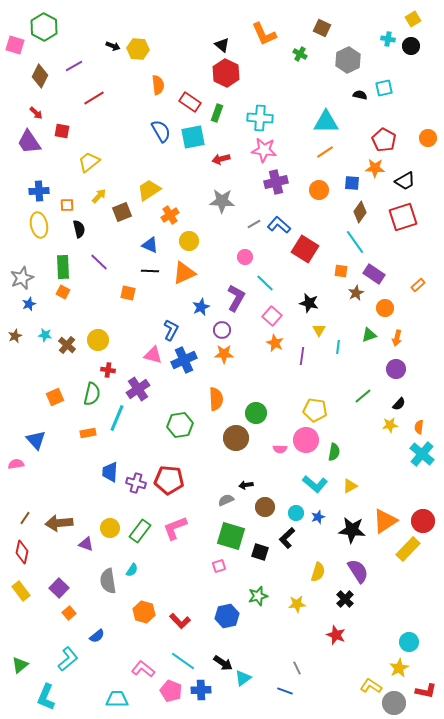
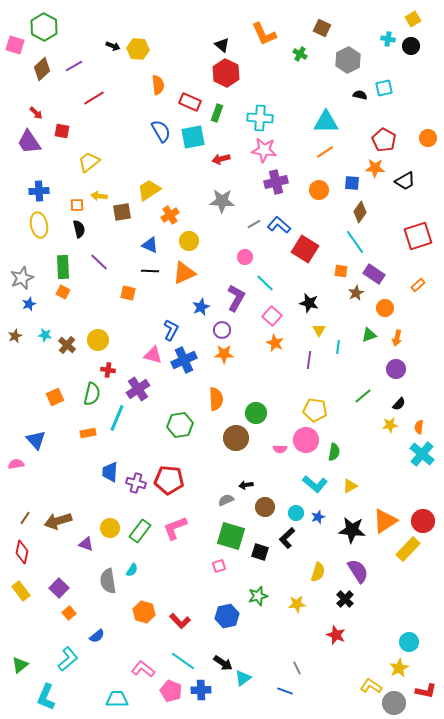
brown diamond at (40, 76): moved 2 px right, 7 px up; rotated 20 degrees clockwise
red rectangle at (190, 102): rotated 10 degrees counterclockwise
yellow arrow at (99, 196): rotated 126 degrees counterclockwise
orange square at (67, 205): moved 10 px right
brown square at (122, 212): rotated 12 degrees clockwise
red square at (403, 217): moved 15 px right, 19 px down
purple line at (302, 356): moved 7 px right, 4 px down
brown arrow at (59, 523): moved 1 px left, 2 px up; rotated 12 degrees counterclockwise
